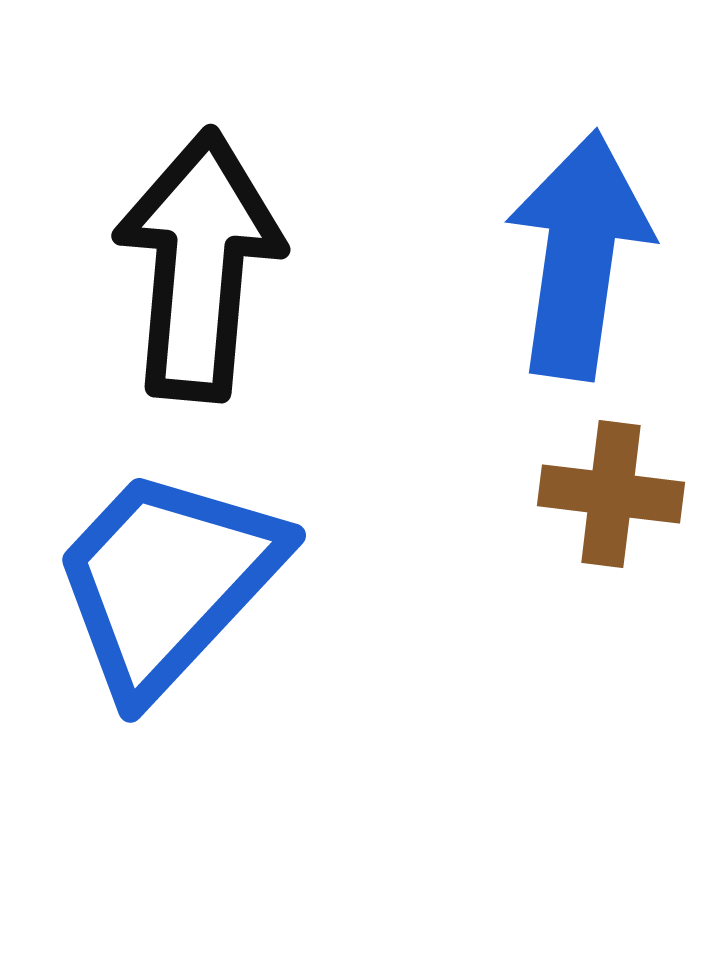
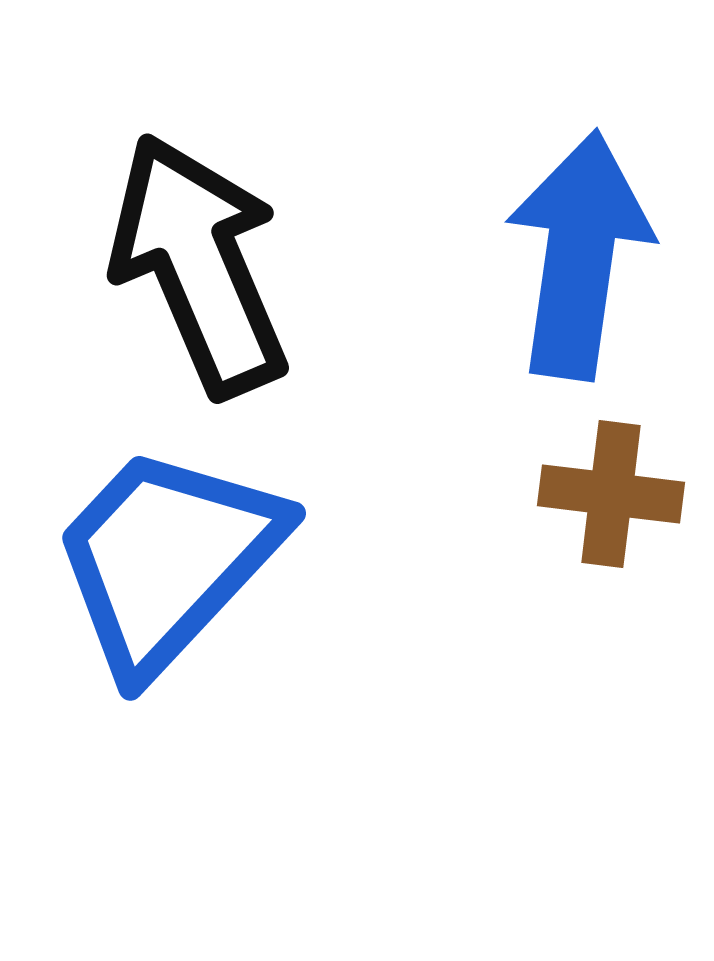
black arrow: rotated 28 degrees counterclockwise
blue trapezoid: moved 22 px up
